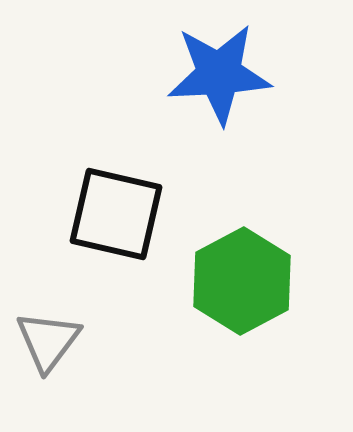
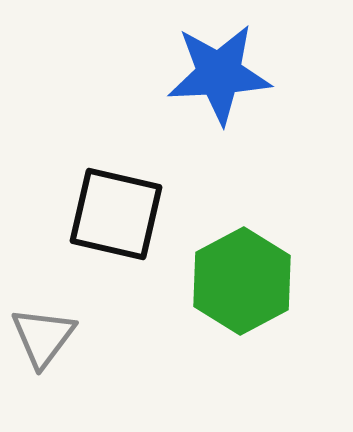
gray triangle: moved 5 px left, 4 px up
